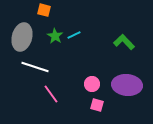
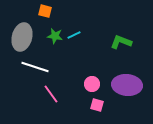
orange square: moved 1 px right, 1 px down
green star: rotated 21 degrees counterclockwise
green L-shape: moved 3 px left; rotated 25 degrees counterclockwise
